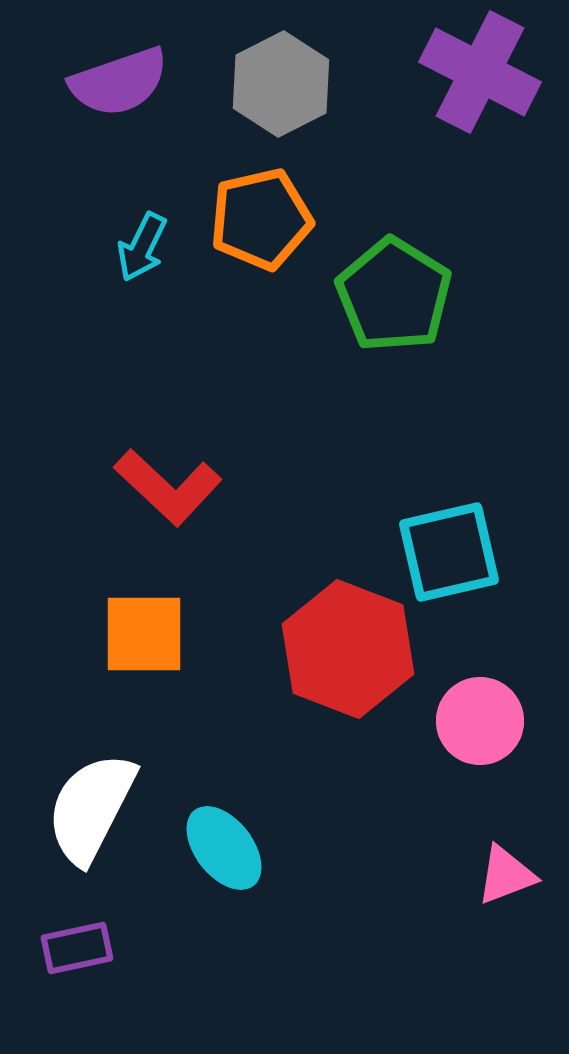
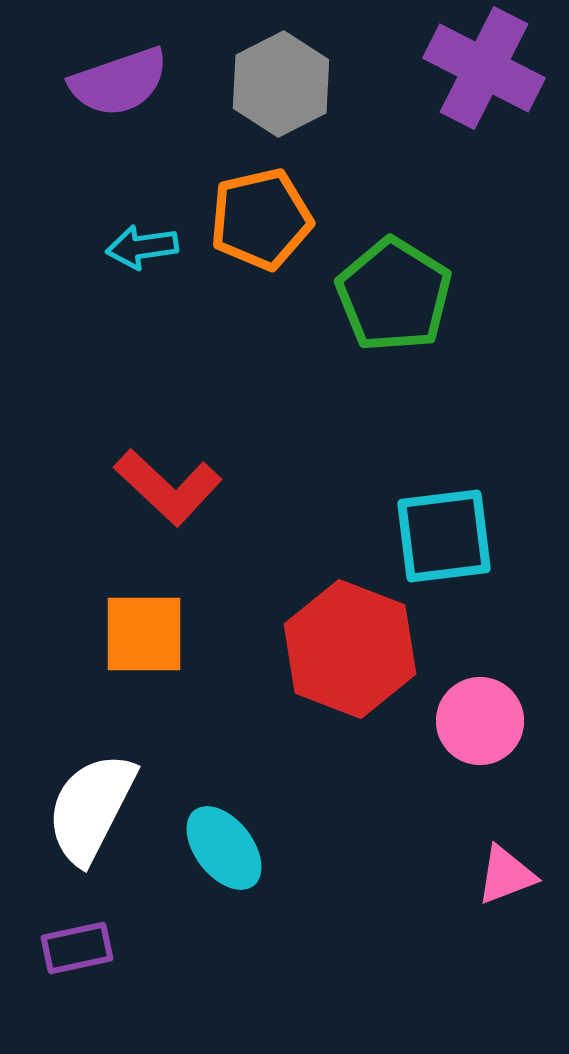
purple cross: moved 4 px right, 4 px up
cyan arrow: rotated 56 degrees clockwise
cyan square: moved 5 px left, 16 px up; rotated 6 degrees clockwise
red hexagon: moved 2 px right
